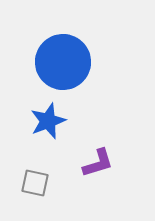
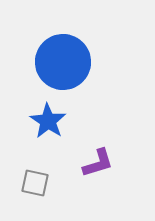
blue star: rotated 18 degrees counterclockwise
